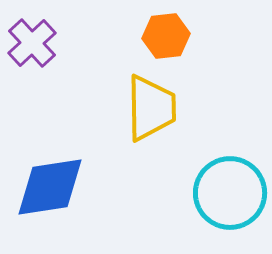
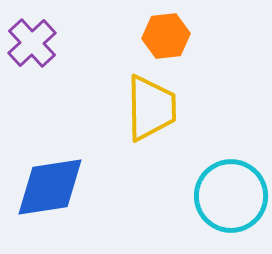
cyan circle: moved 1 px right, 3 px down
